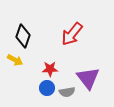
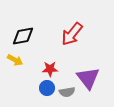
black diamond: rotated 60 degrees clockwise
